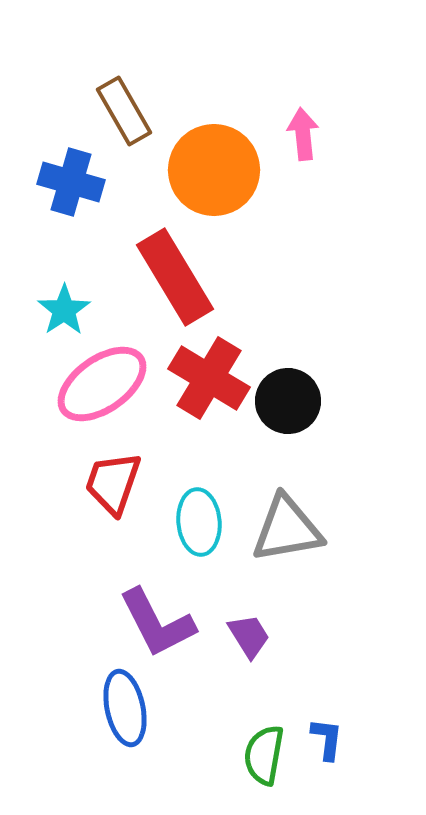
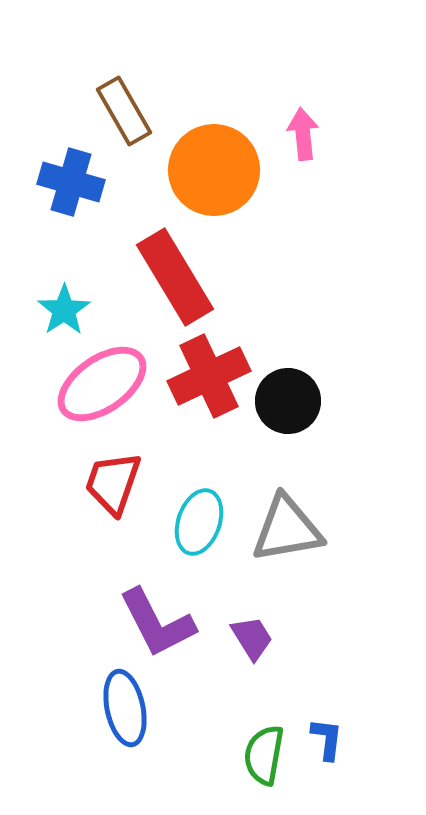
red cross: moved 2 px up; rotated 34 degrees clockwise
cyan ellipse: rotated 24 degrees clockwise
purple trapezoid: moved 3 px right, 2 px down
